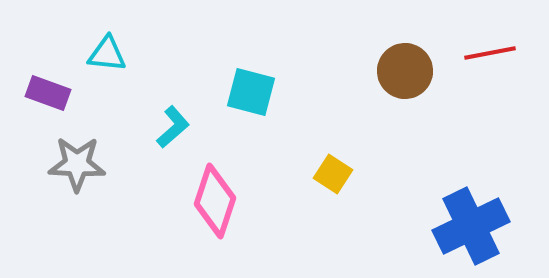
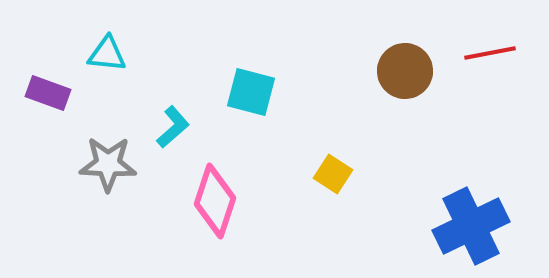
gray star: moved 31 px right
